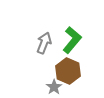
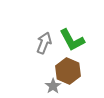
green L-shape: rotated 112 degrees clockwise
gray star: moved 1 px left, 1 px up
